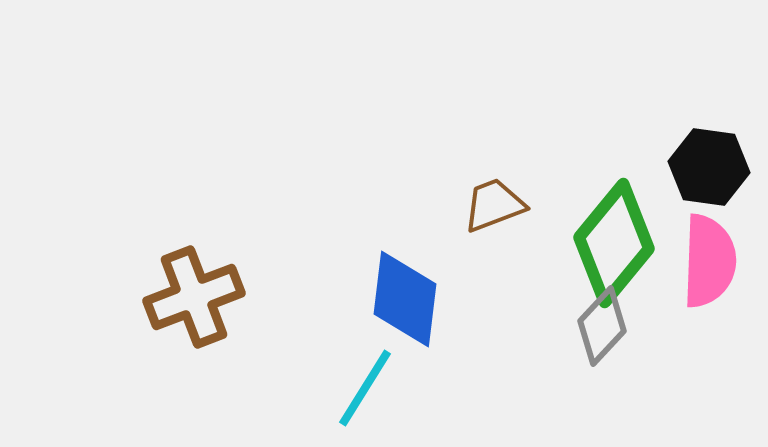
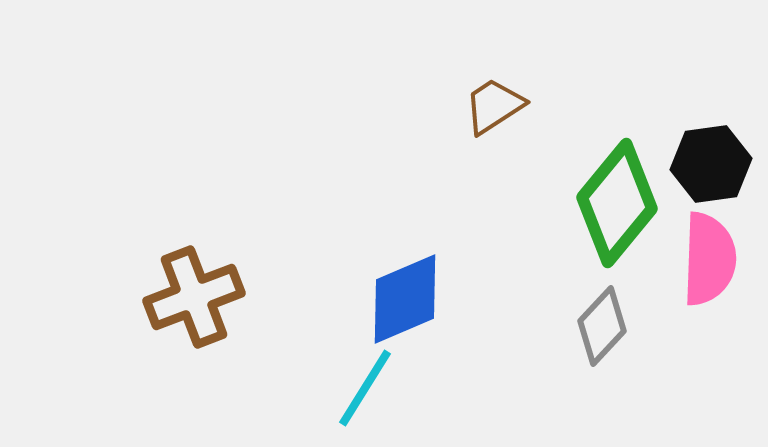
black hexagon: moved 2 px right, 3 px up; rotated 16 degrees counterclockwise
brown trapezoid: moved 99 px up; rotated 12 degrees counterclockwise
green diamond: moved 3 px right, 40 px up
pink semicircle: moved 2 px up
blue diamond: rotated 60 degrees clockwise
